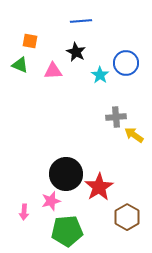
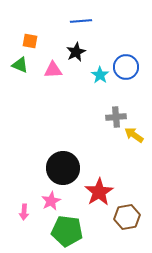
black star: rotated 18 degrees clockwise
blue circle: moved 4 px down
pink triangle: moved 1 px up
black circle: moved 3 px left, 6 px up
red star: moved 5 px down
pink star: rotated 12 degrees counterclockwise
brown hexagon: rotated 20 degrees clockwise
green pentagon: rotated 12 degrees clockwise
